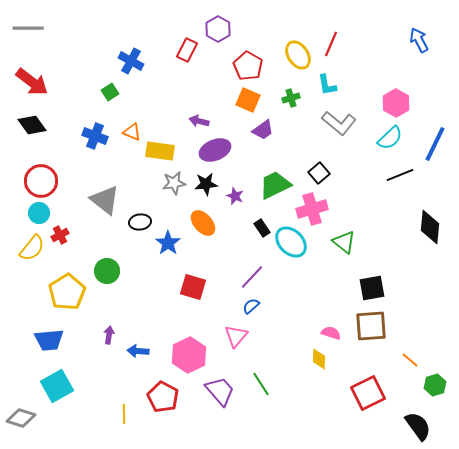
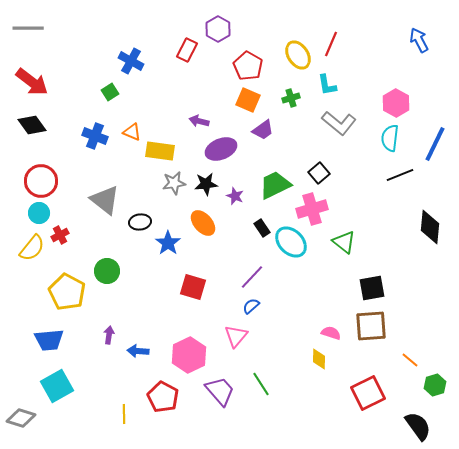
cyan semicircle at (390, 138): rotated 140 degrees clockwise
purple ellipse at (215, 150): moved 6 px right, 1 px up
yellow pentagon at (67, 292): rotated 12 degrees counterclockwise
